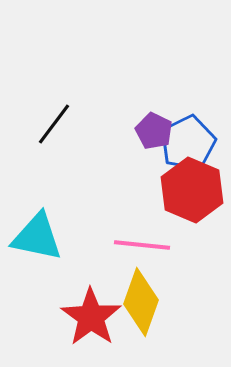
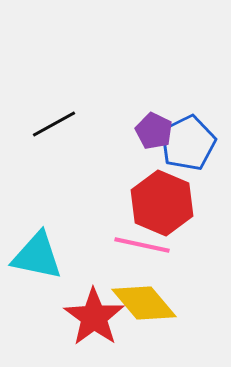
black line: rotated 24 degrees clockwise
red hexagon: moved 30 px left, 13 px down
cyan triangle: moved 19 px down
pink line: rotated 6 degrees clockwise
yellow diamond: moved 3 px right, 1 px down; rotated 60 degrees counterclockwise
red star: moved 3 px right
